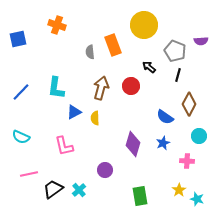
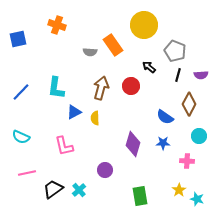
purple semicircle: moved 34 px down
orange rectangle: rotated 15 degrees counterclockwise
gray semicircle: rotated 80 degrees counterclockwise
blue star: rotated 24 degrees clockwise
pink line: moved 2 px left, 1 px up
